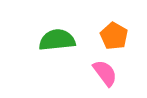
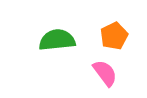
orange pentagon: rotated 16 degrees clockwise
